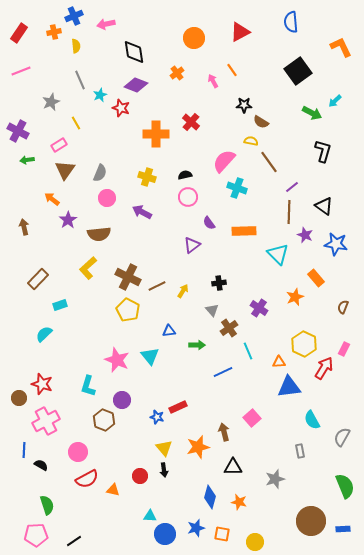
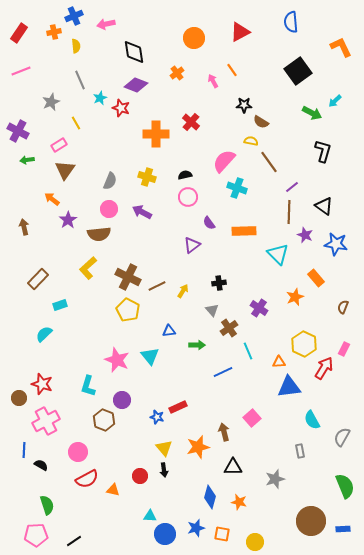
cyan star at (100, 95): moved 3 px down
gray semicircle at (100, 173): moved 10 px right, 8 px down
pink circle at (107, 198): moved 2 px right, 11 px down
